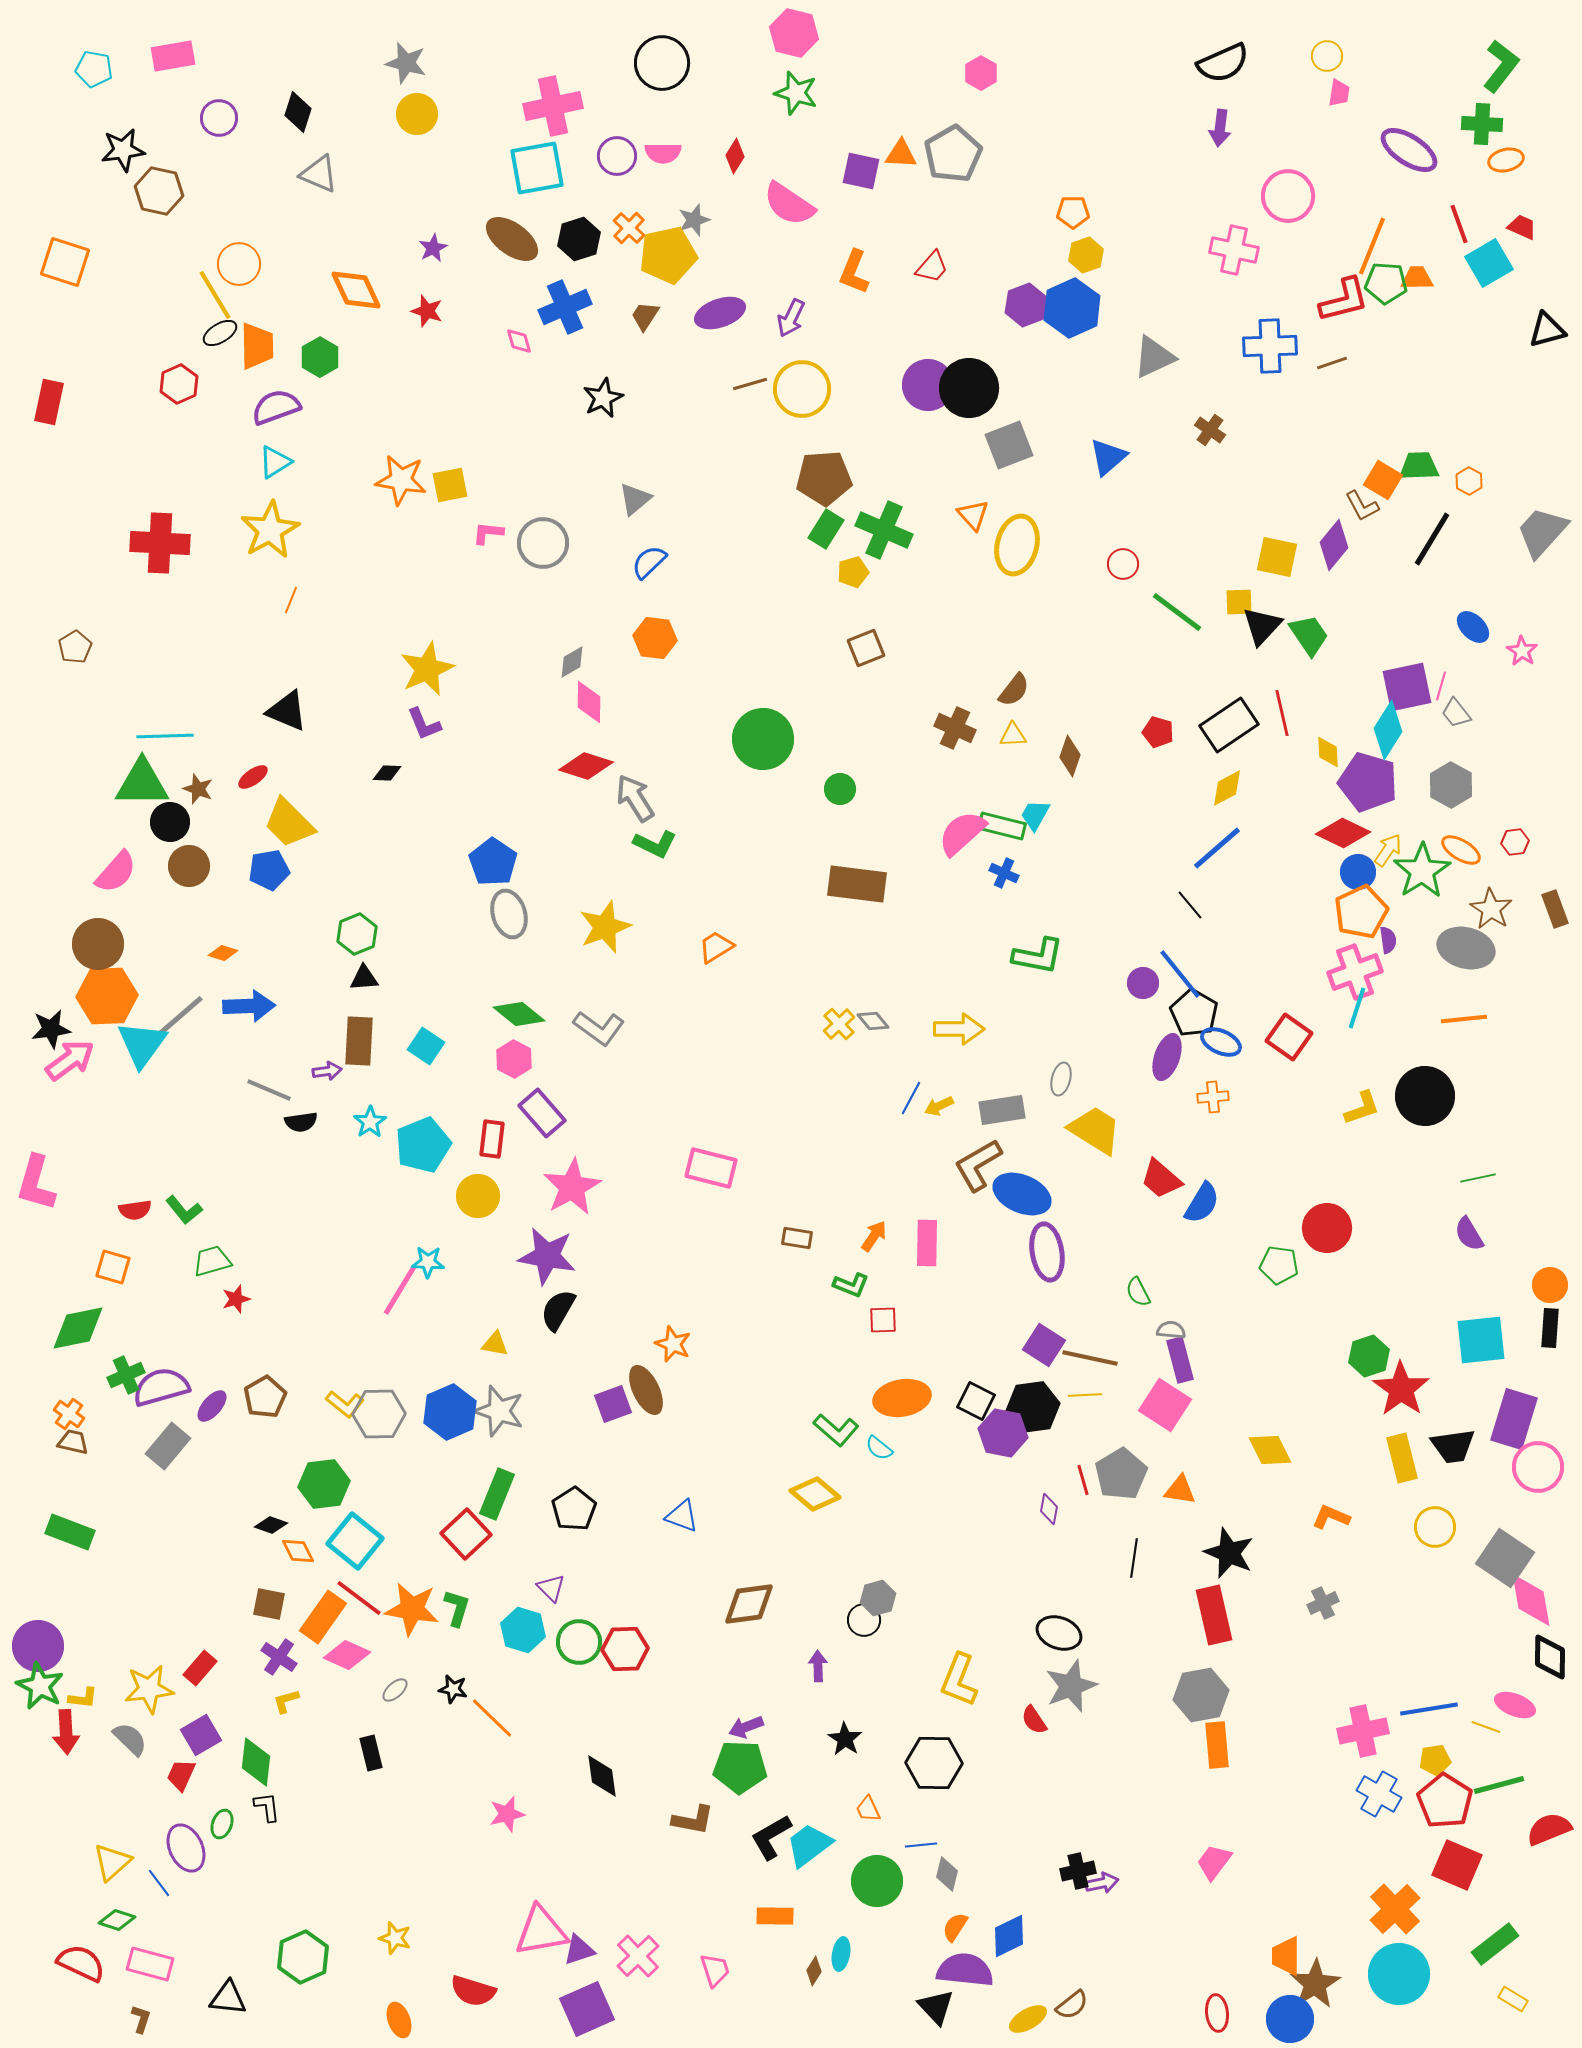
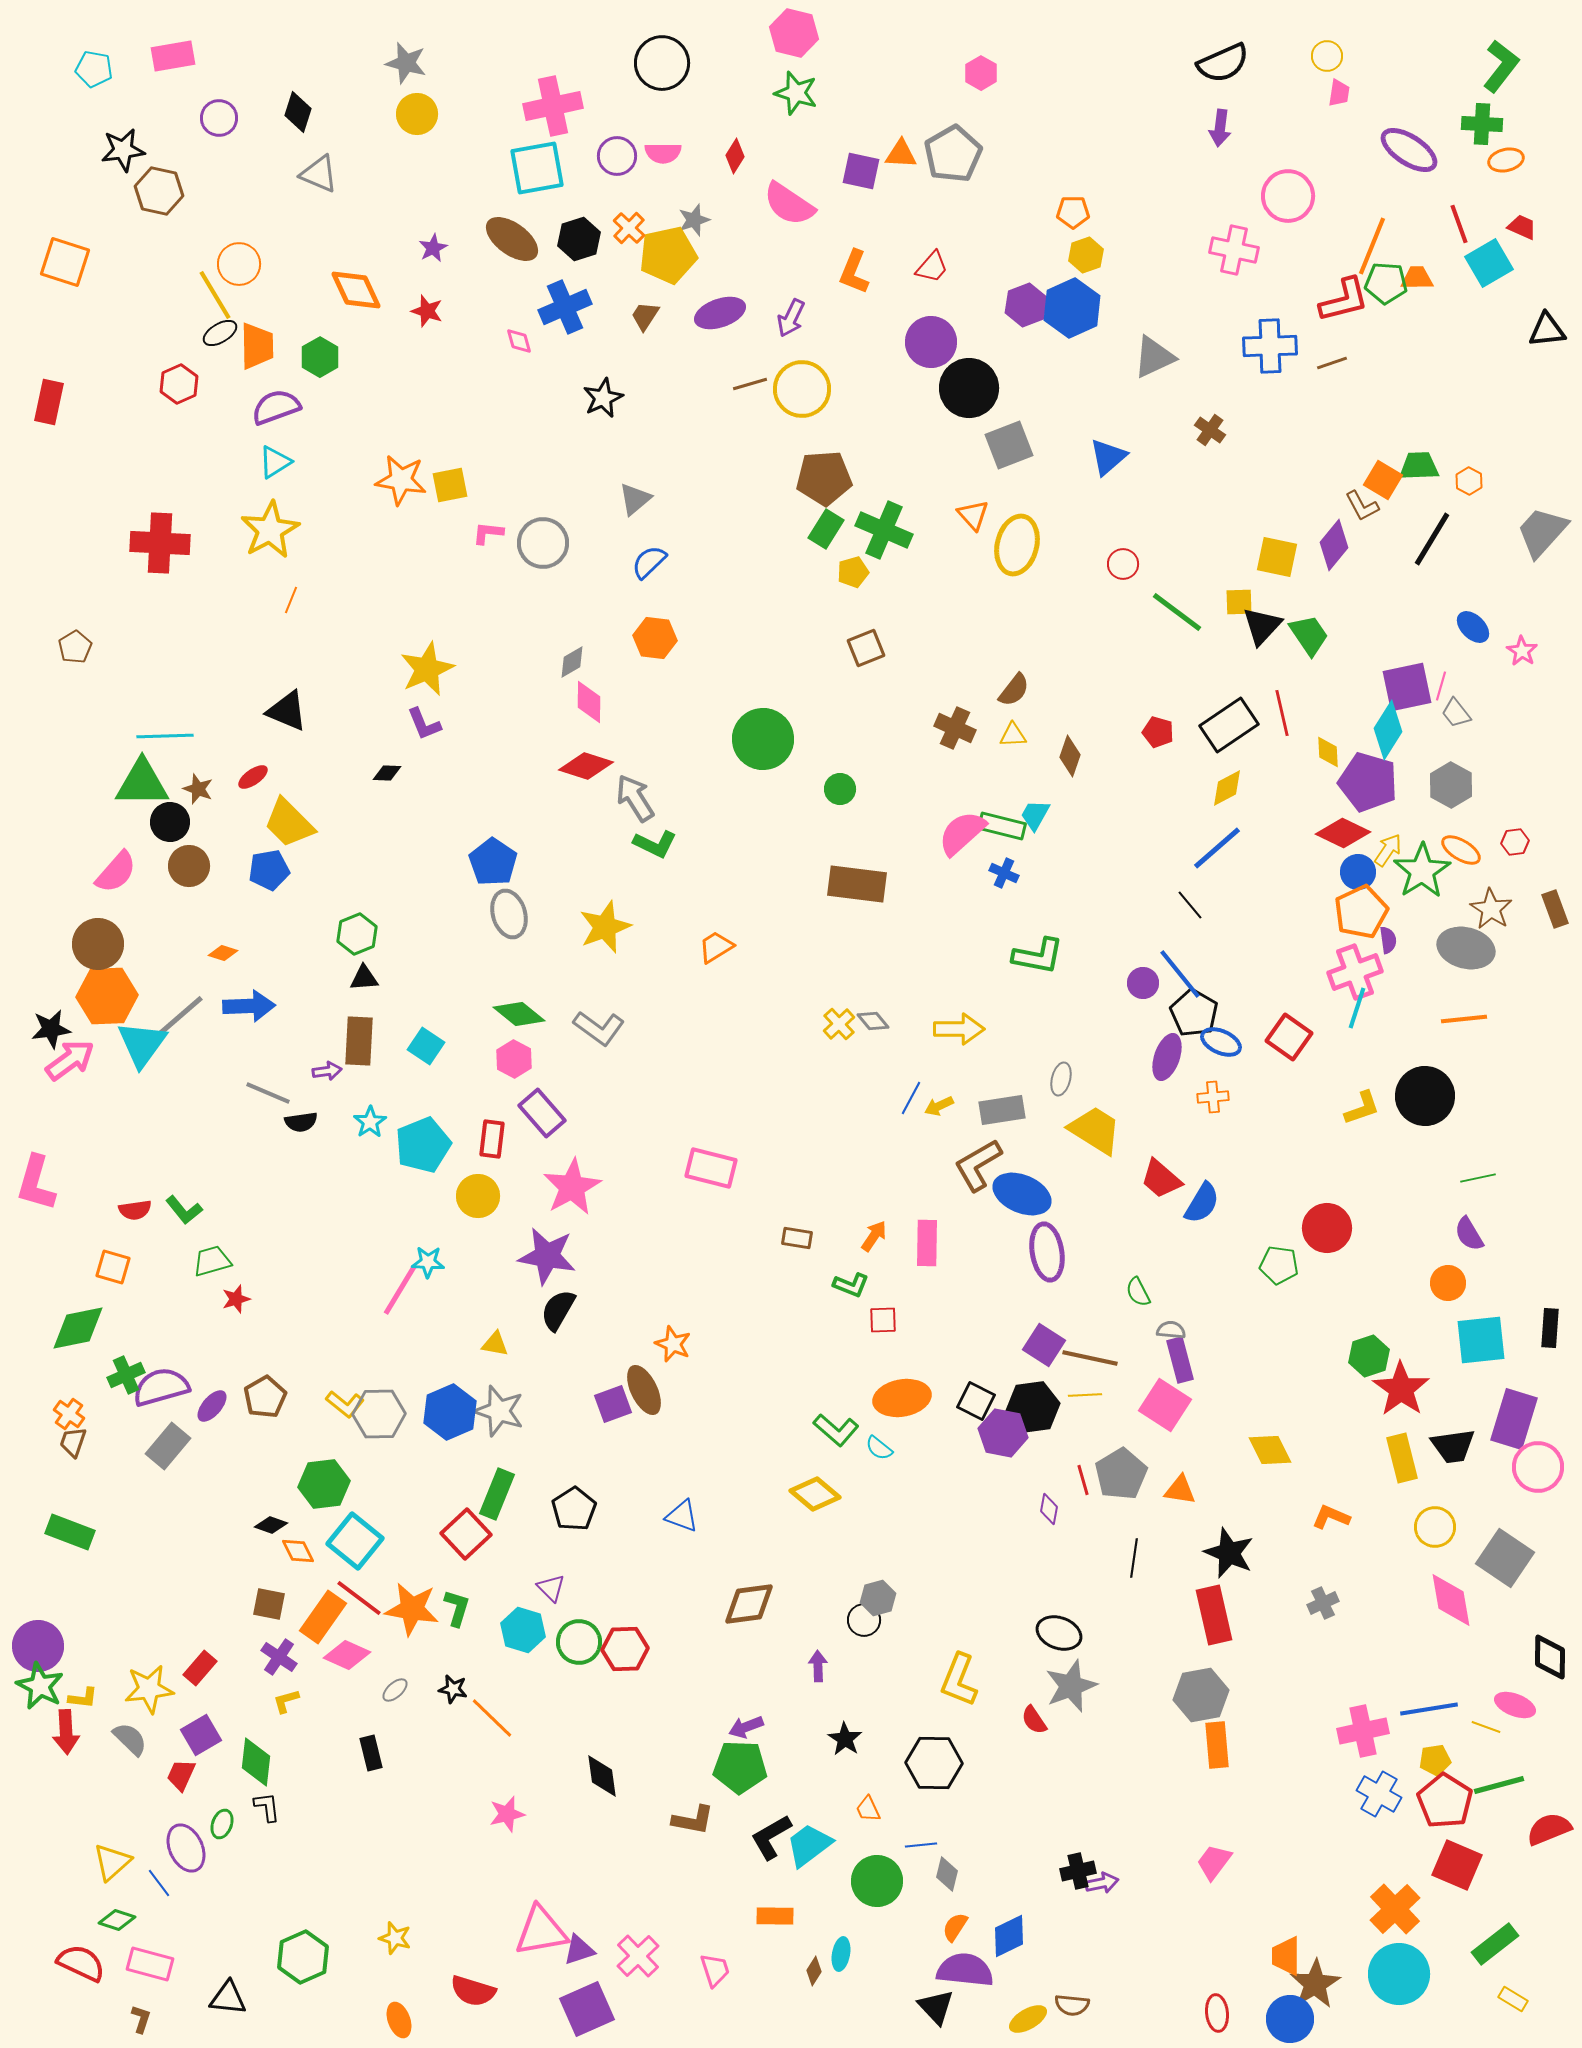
black triangle at (1547, 330): rotated 9 degrees clockwise
purple circle at (928, 385): moved 3 px right, 43 px up
gray line at (269, 1090): moved 1 px left, 3 px down
orange circle at (1550, 1285): moved 102 px left, 2 px up
brown ellipse at (646, 1390): moved 2 px left
brown trapezoid at (73, 1442): rotated 84 degrees counterclockwise
pink diamond at (1531, 1600): moved 80 px left
brown semicircle at (1072, 2005): rotated 44 degrees clockwise
